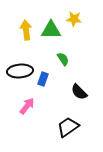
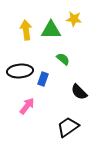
green semicircle: rotated 16 degrees counterclockwise
